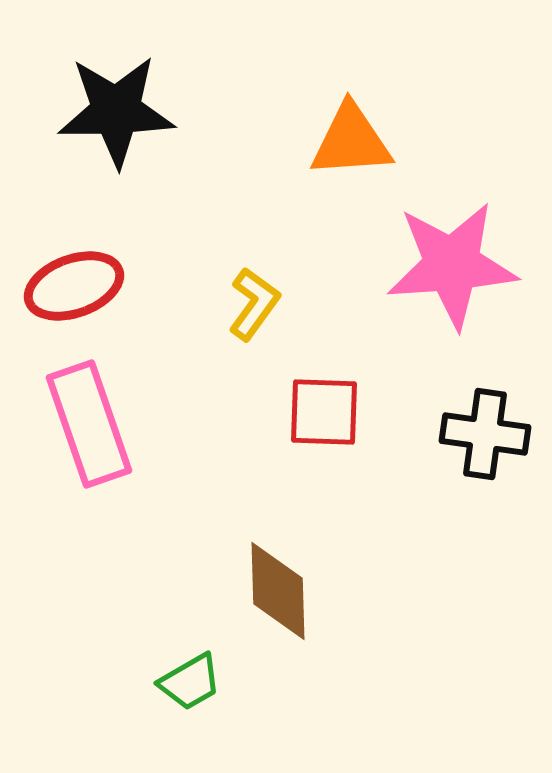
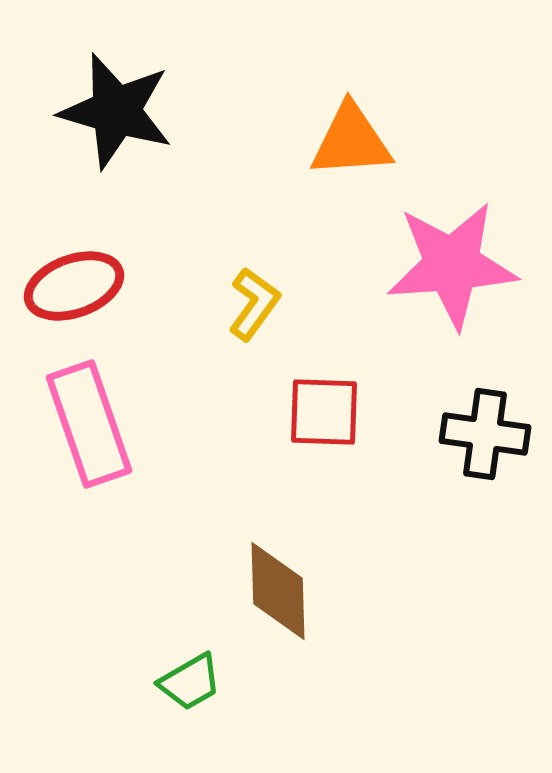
black star: rotated 17 degrees clockwise
